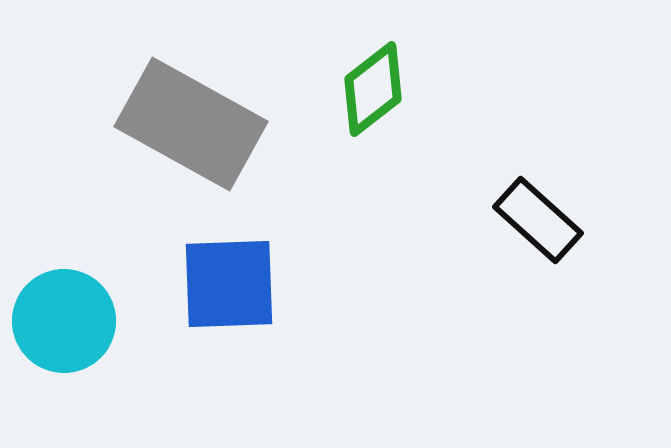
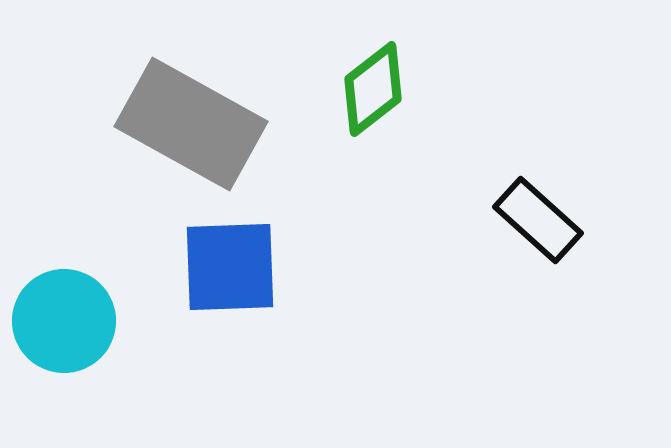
blue square: moved 1 px right, 17 px up
